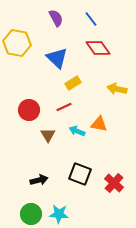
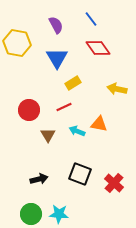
purple semicircle: moved 7 px down
blue triangle: rotated 15 degrees clockwise
black arrow: moved 1 px up
